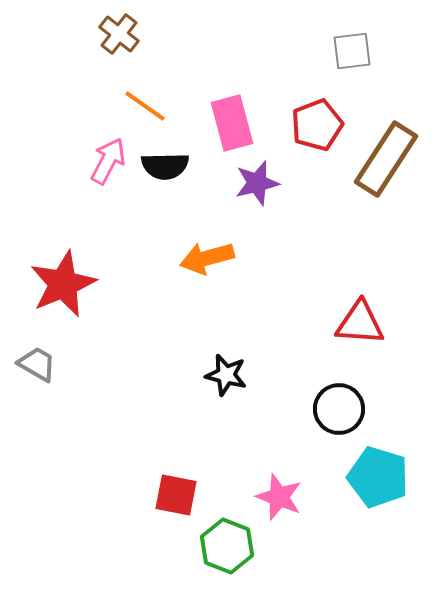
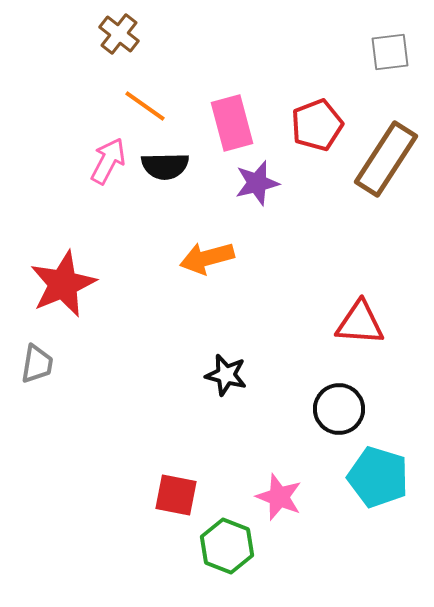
gray square: moved 38 px right, 1 px down
gray trapezoid: rotated 69 degrees clockwise
